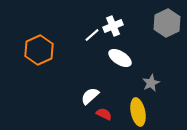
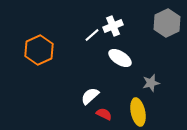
gray star: rotated 12 degrees clockwise
